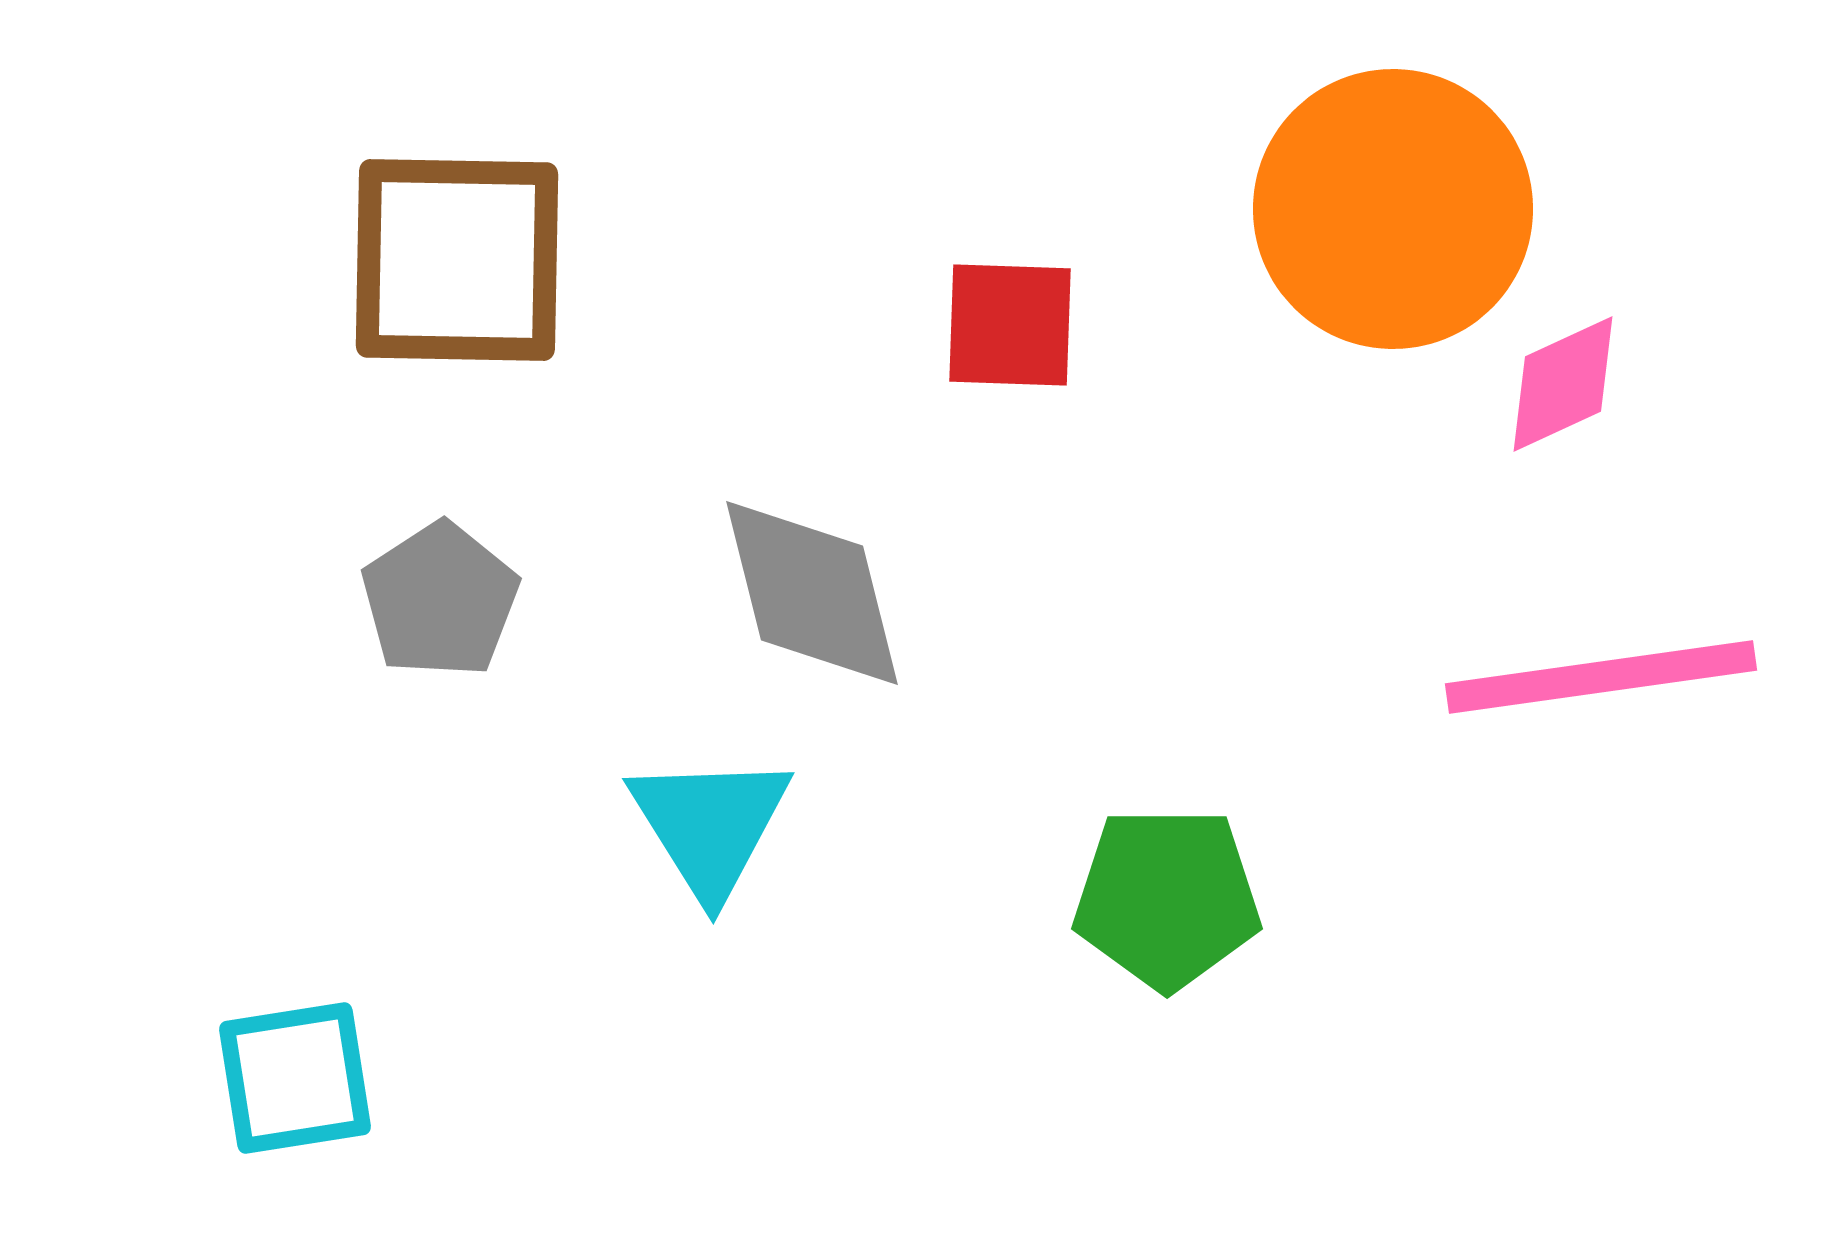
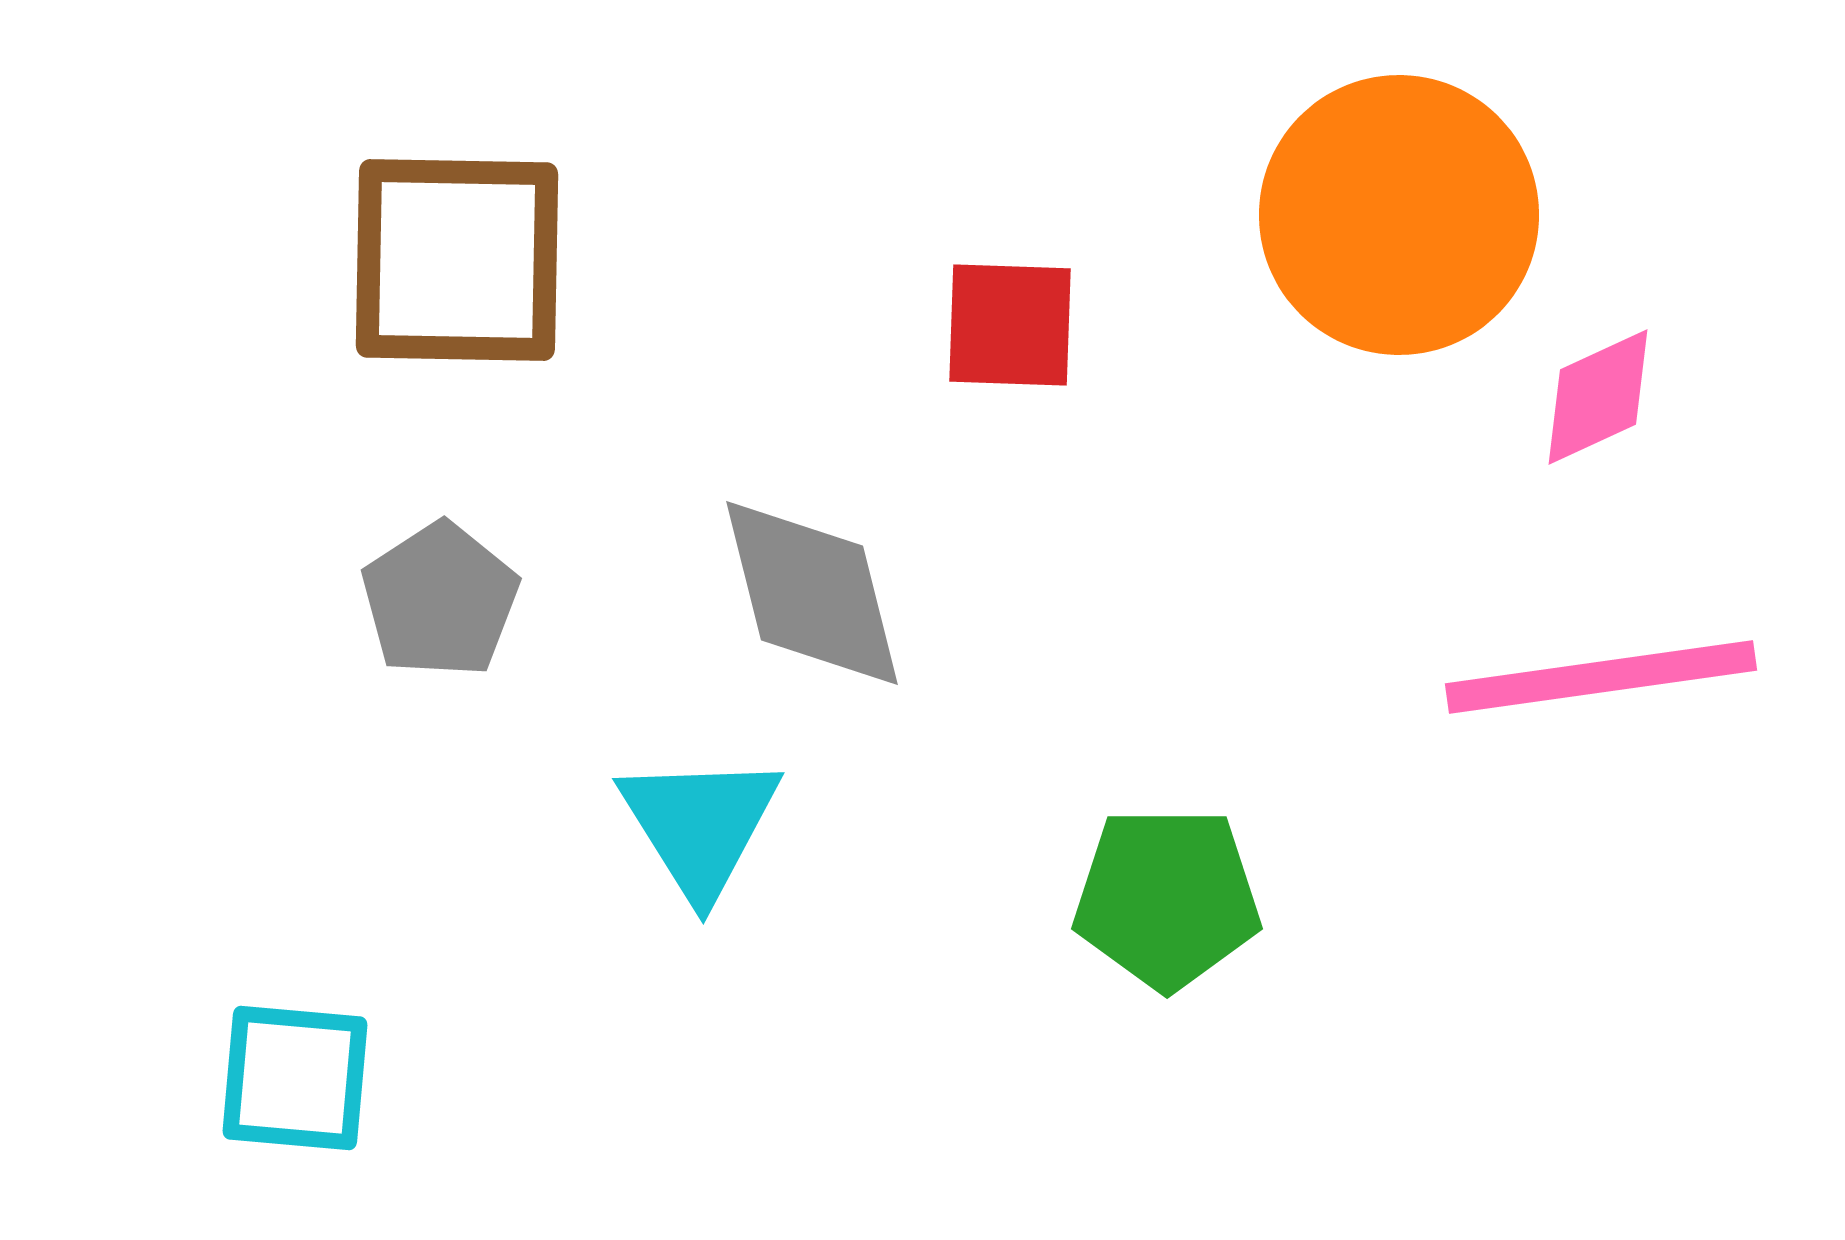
orange circle: moved 6 px right, 6 px down
pink diamond: moved 35 px right, 13 px down
cyan triangle: moved 10 px left
cyan square: rotated 14 degrees clockwise
